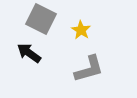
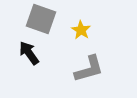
gray square: rotated 8 degrees counterclockwise
black arrow: rotated 20 degrees clockwise
